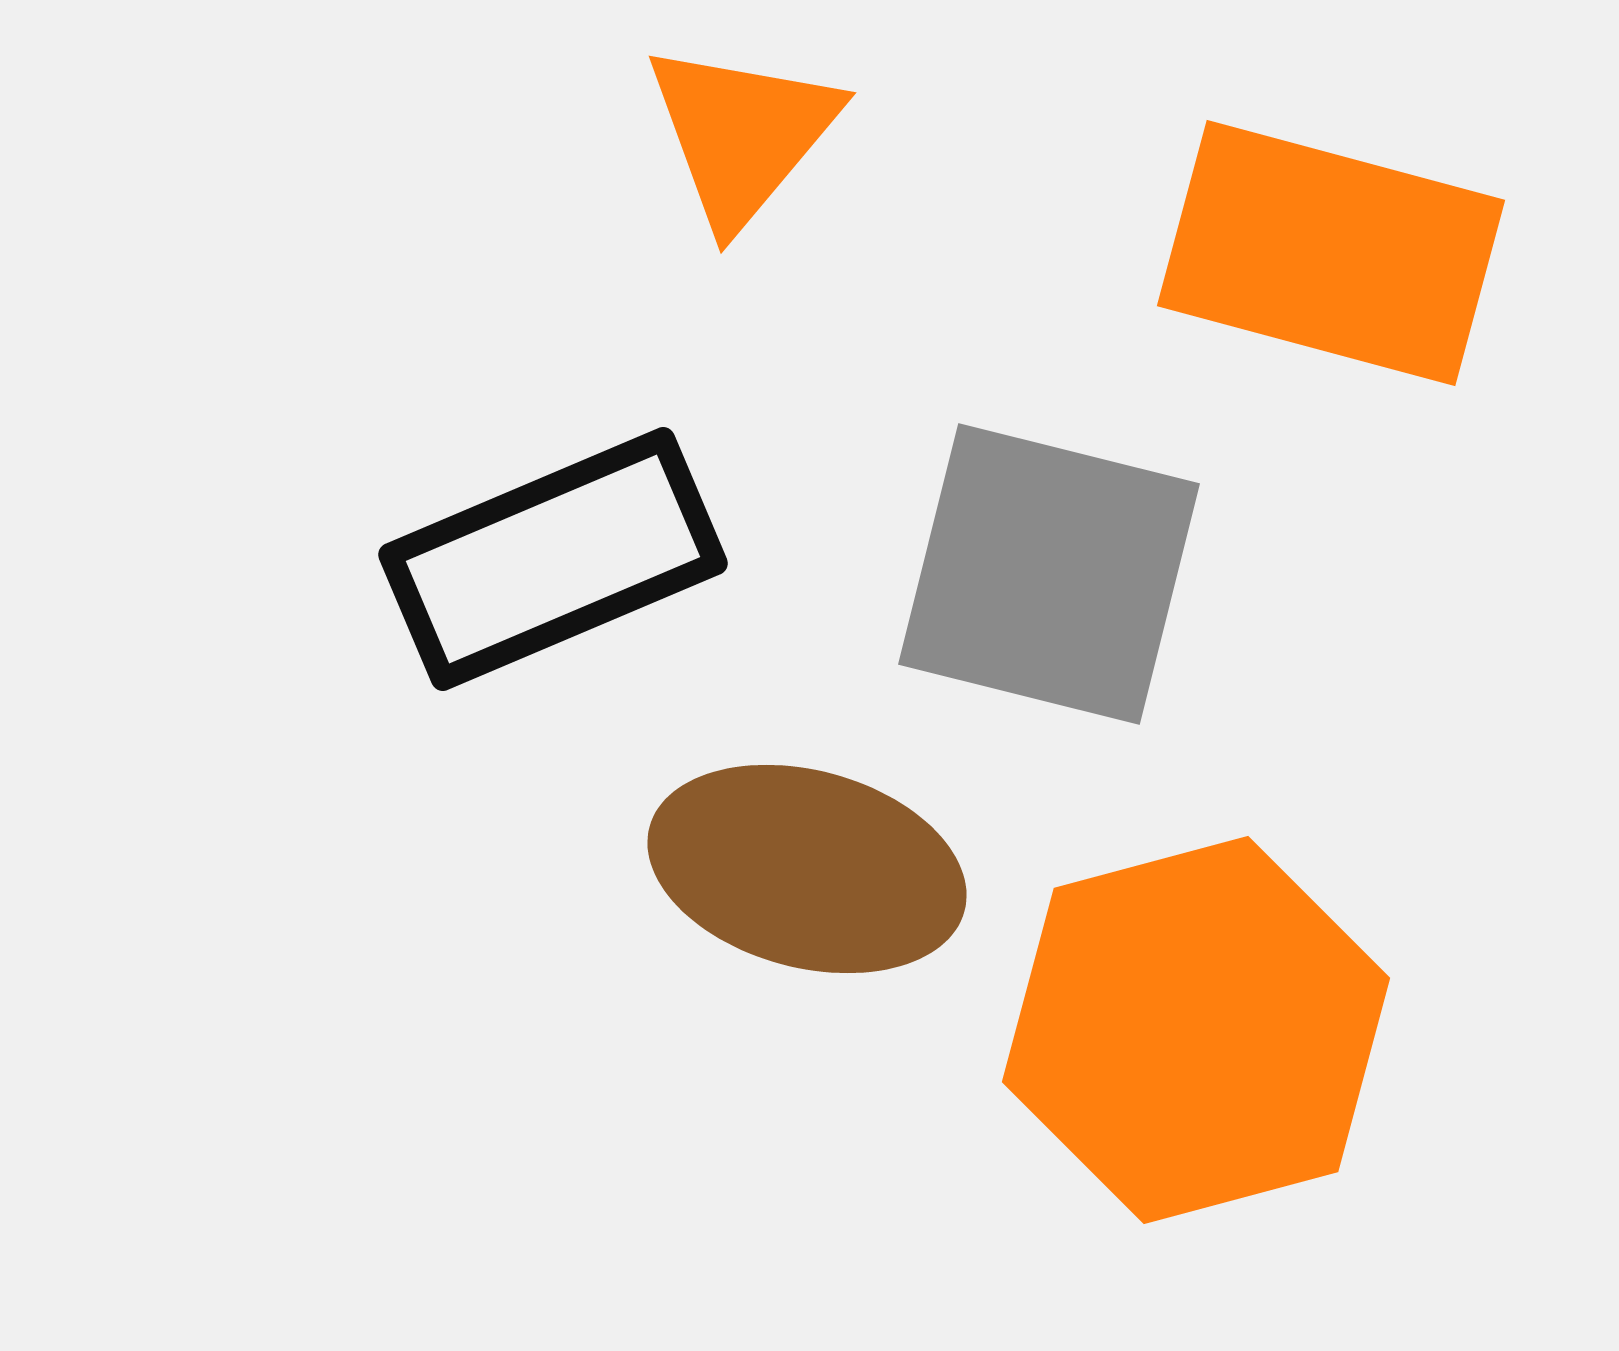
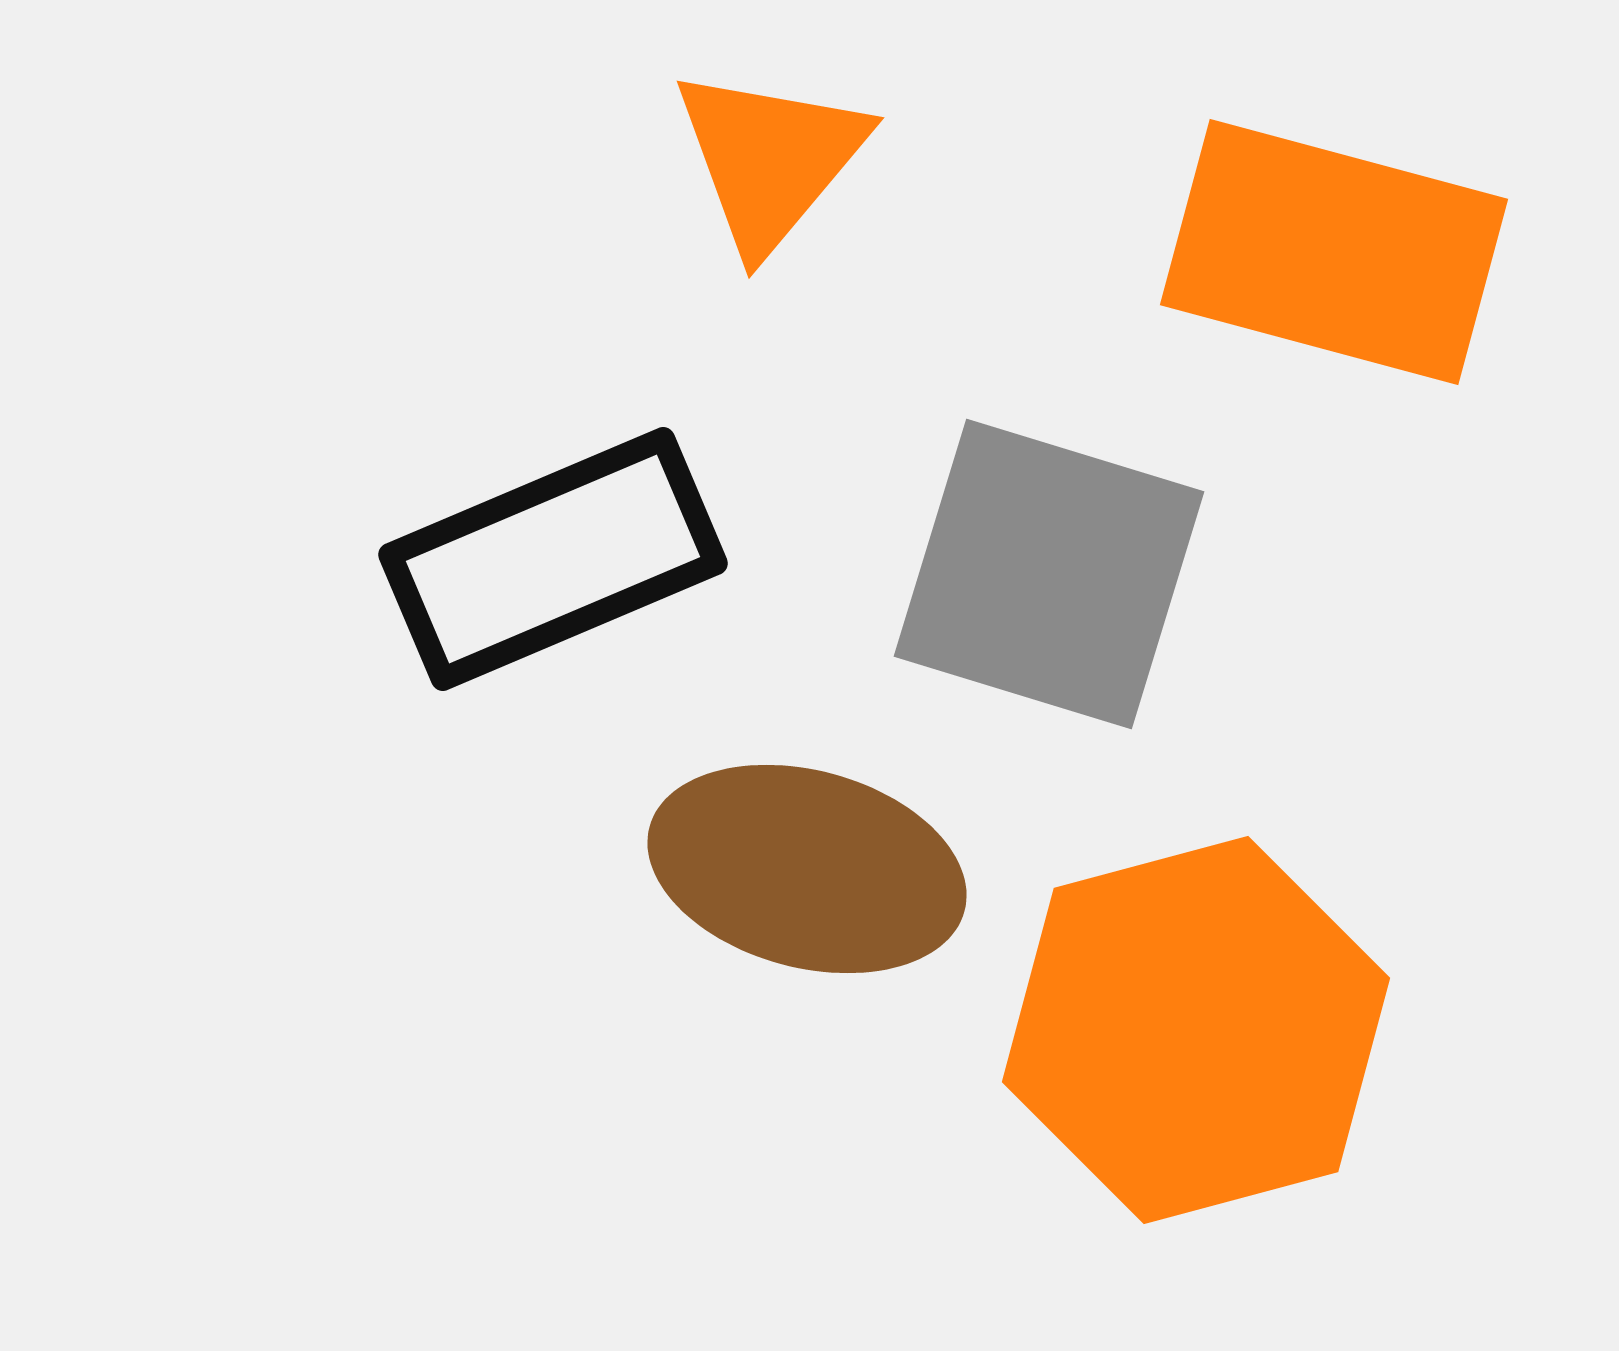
orange triangle: moved 28 px right, 25 px down
orange rectangle: moved 3 px right, 1 px up
gray square: rotated 3 degrees clockwise
